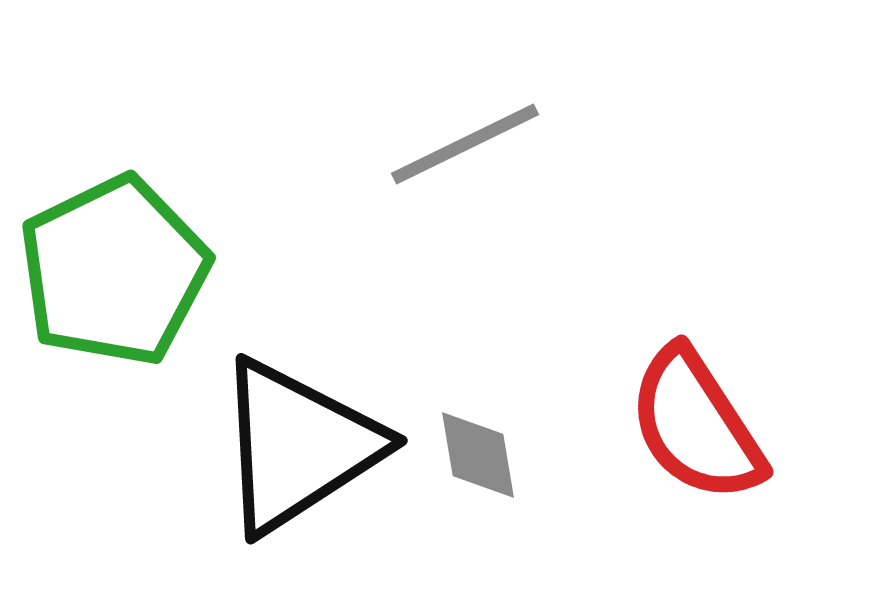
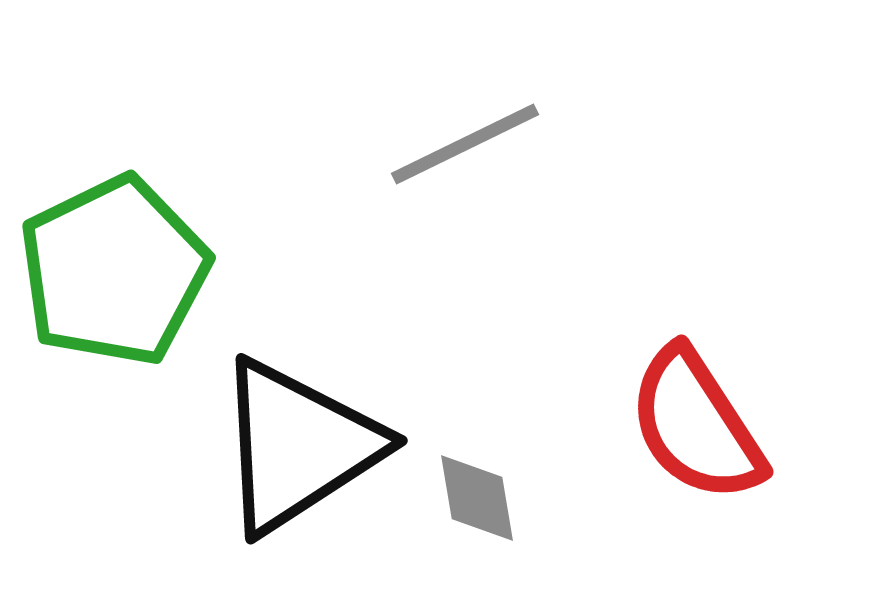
gray diamond: moved 1 px left, 43 px down
